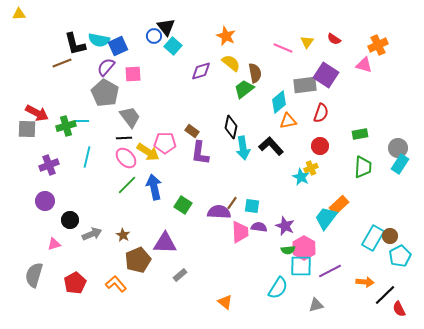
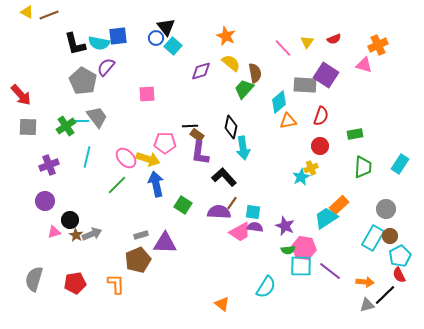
yellow triangle at (19, 14): moved 8 px right, 2 px up; rotated 32 degrees clockwise
blue circle at (154, 36): moved 2 px right, 2 px down
red semicircle at (334, 39): rotated 56 degrees counterclockwise
cyan semicircle at (99, 40): moved 3 px down
blue square at (118, 46): moved 10 px up; rotated 18 degrees clockwise
pink line at (283, 48): rotated 24 degrees clockwise
brown line at (62, 63): moved 13 px left, 48 px up
pink square at (133, 74): moved 14 px right, 20 px down
gray rectangle at (305, 85): rotated 10 degrees clockwise
green trapezoid at (244, 89): rotated 10 degrees counterclockwise
gray pentagon at (105, 93): moved 22 px left, 12 px up
red arrow at (37, 113): moved 16 px left, 18 px up; rotated 20 degrees clockwise
red semicircle at (321, 113): moved 3 px down
gray trapezoid at (130, 117): moved 33 px left
green cross at (66, 126): rotated 18 degrees counterclockwise
gray square at (27, 129): moved 1 px right, 2 px up
brown rectangle at (192, 131): moved 5 px right, 4 px down
green rectangle at (360, 134): moved 5 px left
black line at (124, 138): moved 66 px right, 12 px up
black L-shape at (271, 146): moved 47 px left, 31 px down
gray circle at (398, 148): moved 12 px left, 61 px down
yellow arrow at (148, 152): moved 7 px down; rotated 15 degrees counterclockwise
cyan star at (301, 177): rotated 18 degrees clockwise
green line at (127, 185): moved 10 px left
blue arrow at (154, 187): moved 2 px right, 3 px up
cyan square at (252, 206): moved 1 px right, 6 px down
cyan trapezoid at (326, 218): rotated 20 degrees clockwise
purple semicircle at (259, 227): moved 4 px left
pink trapezoid at (240, 232): rotated 65 degrees clockwise
brown star at (123, 235): moved 47 px left
pink triangle at (54, 244): moved 12 px up
pink hexagon at (304, 248): rotated 20 degrees counterclockwise
purple line at (330, 271): rotated 65 degrees clockwise
gray semicircle at (34, 275): moved 4 px down
gray rectangle at (180, 275): moved 39 px left, 40 px up; rotated 24 degrees clockwise
red pentagon at (75, 283): rotated 20 degrees clockwise
orange L-shape at (116, 284): rotated 40 degrees clockwise
cyan semicircle at (278, 288): moved 12 px left, 1 px up
orange triangle at (225, 302): moved 3 px left, 2 px down
gray triangle at (316, 305): moved 51 px right
red semicircle at (399, 309): moved 34 px up
